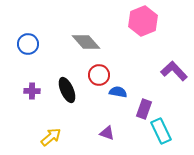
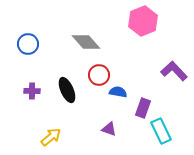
purple rectangle: moved 1 px left, 1 px up
purple triangle: moved 2 px right, 4 px up
